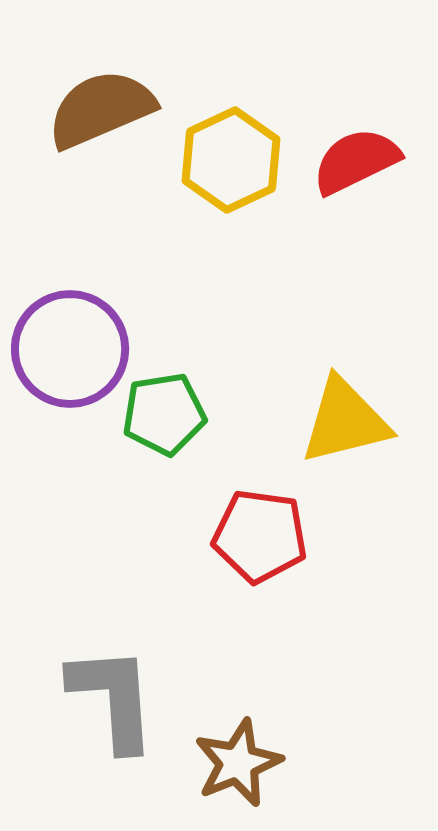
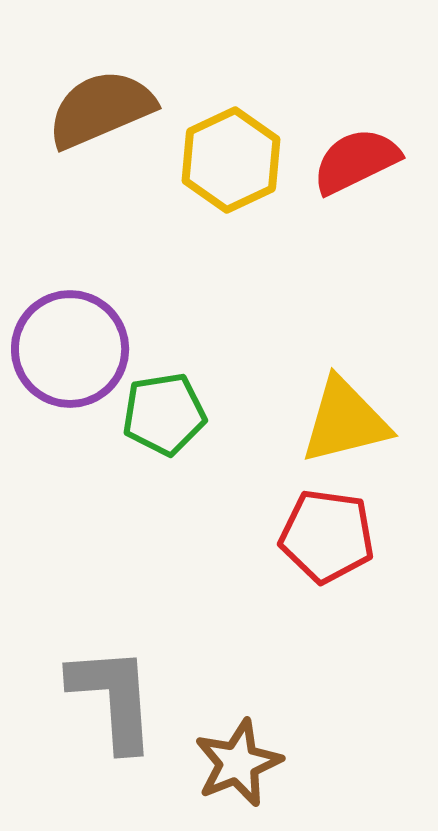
red pentagon: moved 67 px right
